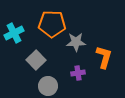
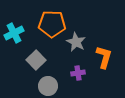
gray star: rotated 30 degrees clockwise
